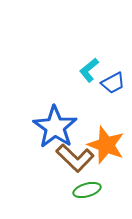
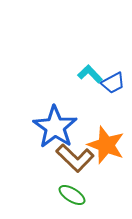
cyan L-shape: moved 1 px right, 4 px down; rotated 85 degrees clockwise
green ellipse: moved 15 px left, 5 px down; rotated 48 degrees clockwise
